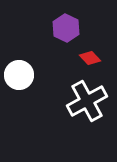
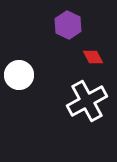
purple hexagon: moved 2 px right, 3 px up
red diamond: moved 3 px right, 1 px up; rotated 15 degrees clockwise
